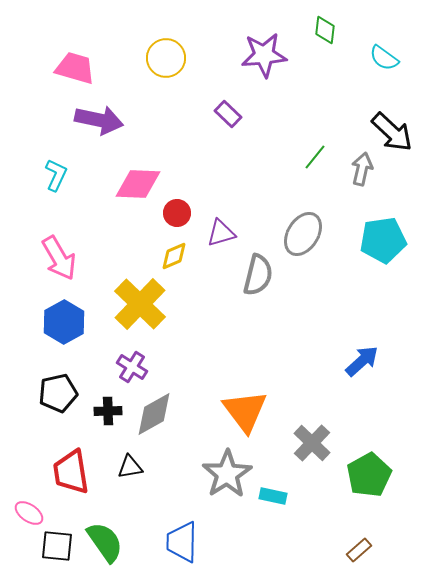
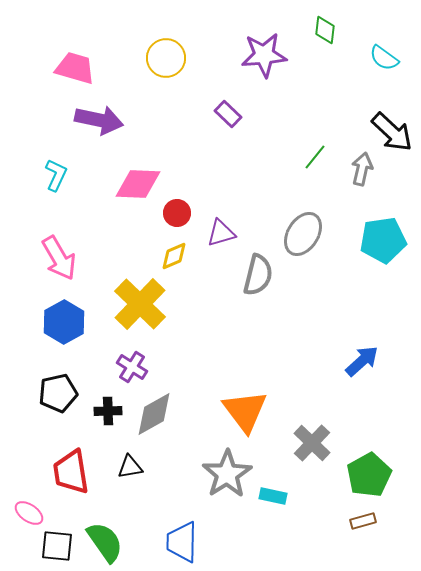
brown rectangle: moved 4 px right, 29 px up; rotated 25 degrees clockwise
